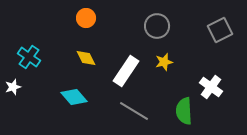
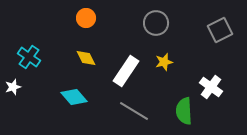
gray circle: moved 1 px left, 3 px up
